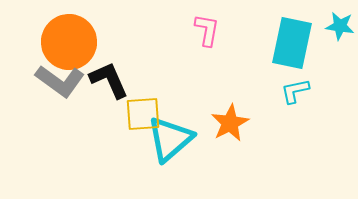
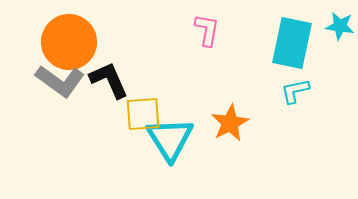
cyan triangle: rotated 21 degrees counterclockwise
